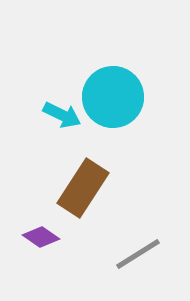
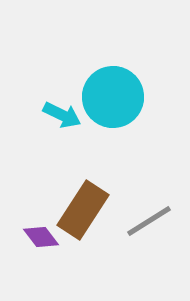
brown rectangle: moved 22 px down
purple diamond: rotated 18 degrees clockwise
gray line: moved 11 px right, 33 px up
